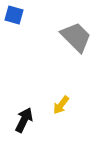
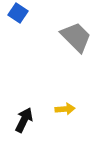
blue square: moved 4 px right, 2 px up; rotated 18 degrees clockwise
yellow arrow: moved 4 px right, 4 px down; rotated 132 degrees counterclockwise
